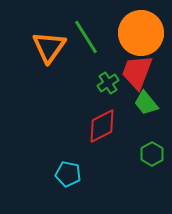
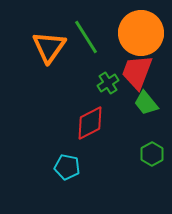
red diamond: moved 12 px left, 3 px up
cyan pentagon: moved 1 px left, 7 px up
